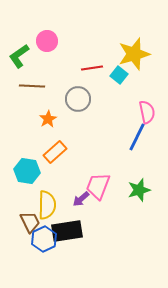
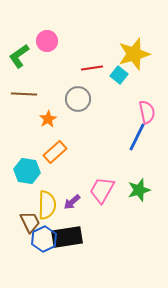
brown line: moved 8 px left, 8 px down
pink trapezoid: moved 4 px right, 4 px down; rotated 8 degrees clockwise
purple arrow: moved 9 px left, 3 px down
black rectangle: moved 6 px down
